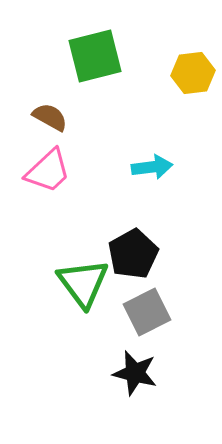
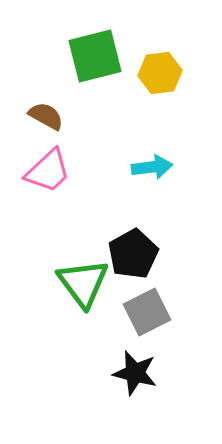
yellow hexagon: moved 33 px left
brown semicircle: moved 4 px left, 1 px up
